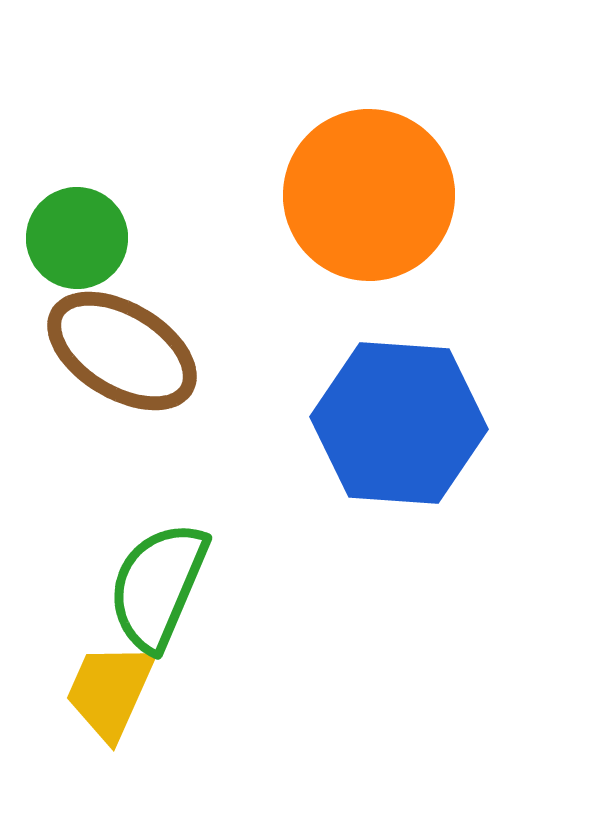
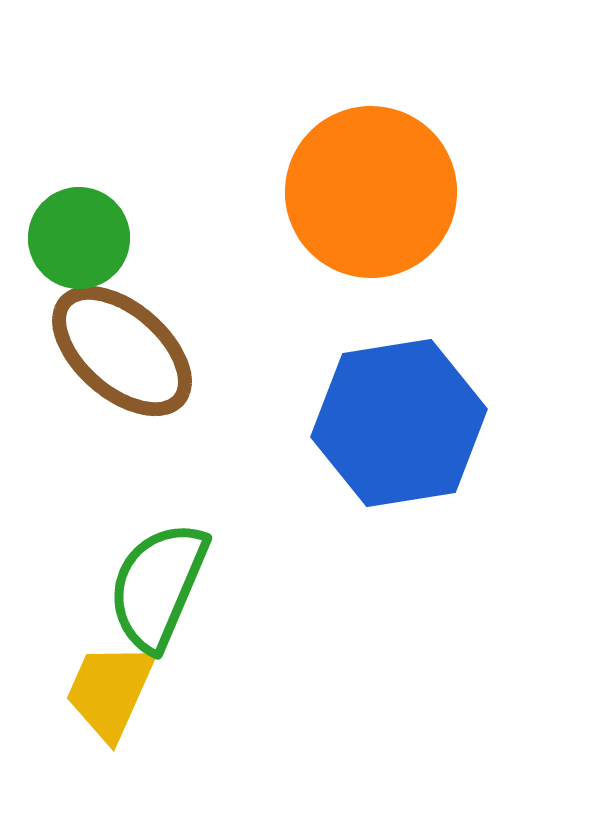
orange circle: moved 2 px right, 3 px up
green circle: moved 2 px right
brown ellipse: rotated 10 degrees clockwise
blue hexagon: rotated 13 degrees counterclockwise
